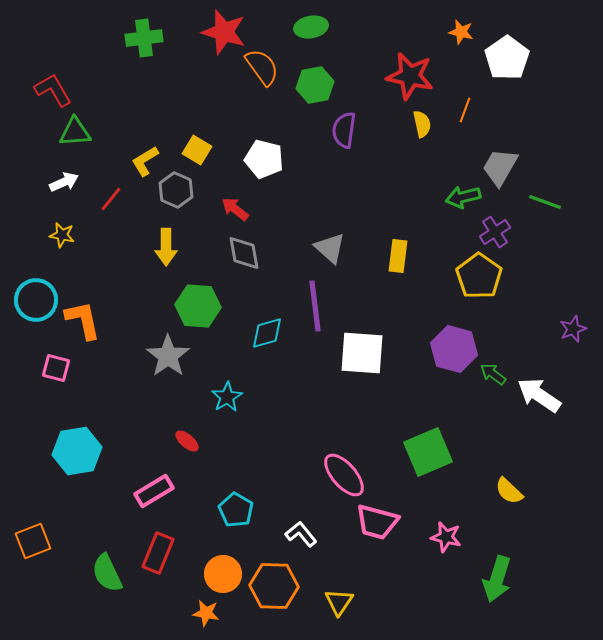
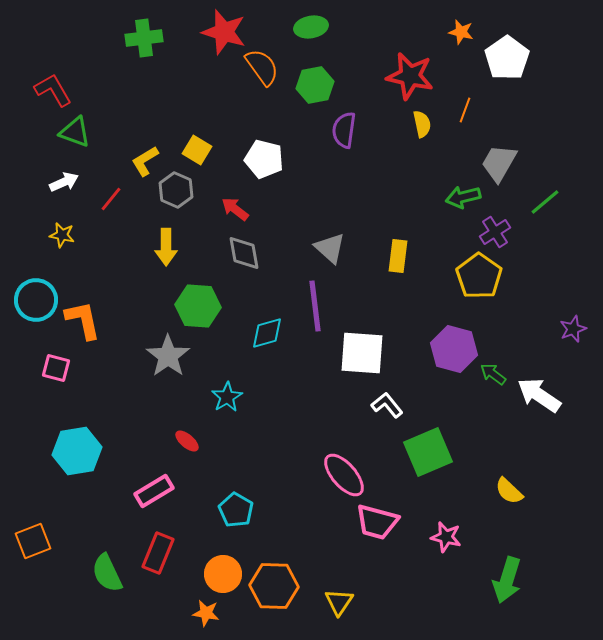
green triangle at (75, 132): rotated 24 degrees clockwise
gray trapezoid at (500, 167): moved 1 px left, 4 px up
green line at (545, 202): rotated 60 degrees counterclockwise
white L-shape at (301, 534): moved 86 px right, 129 px up
green arrow at (497, 579): moved 10 px right, 1 px down
